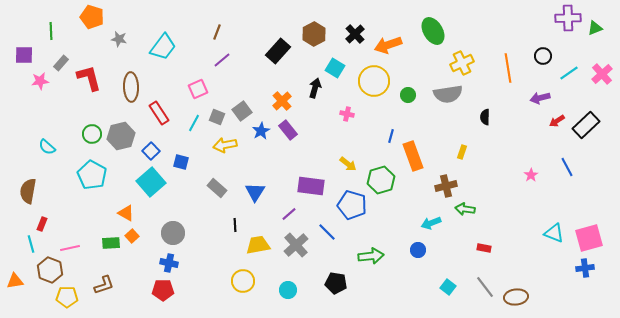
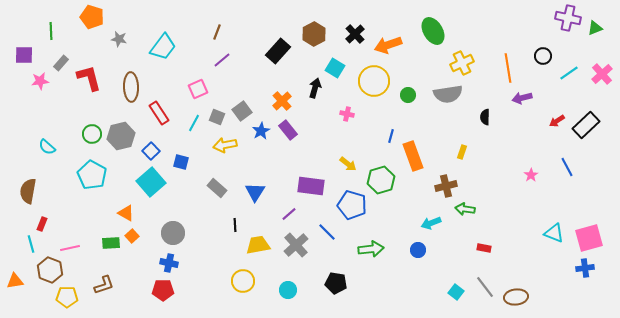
purple cross at (568, 18): rotated 15 degrees clockwise
purple arrow at (540, 98): moved 18 px left
green arrow at (371, 256): moved 7 px up
cyan square at (448, 287): moved 8 px right, 5 px down
